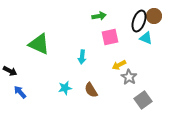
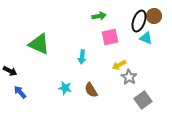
cyan star: rotated 24 degrees clockwise
